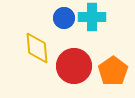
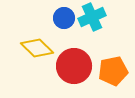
cyan cross: rotated 24 degrees counterclockwise
yellow diamond: rotated 40 degrees counterclockwise
orange pentagon: rotated 24 degrees clockwise
